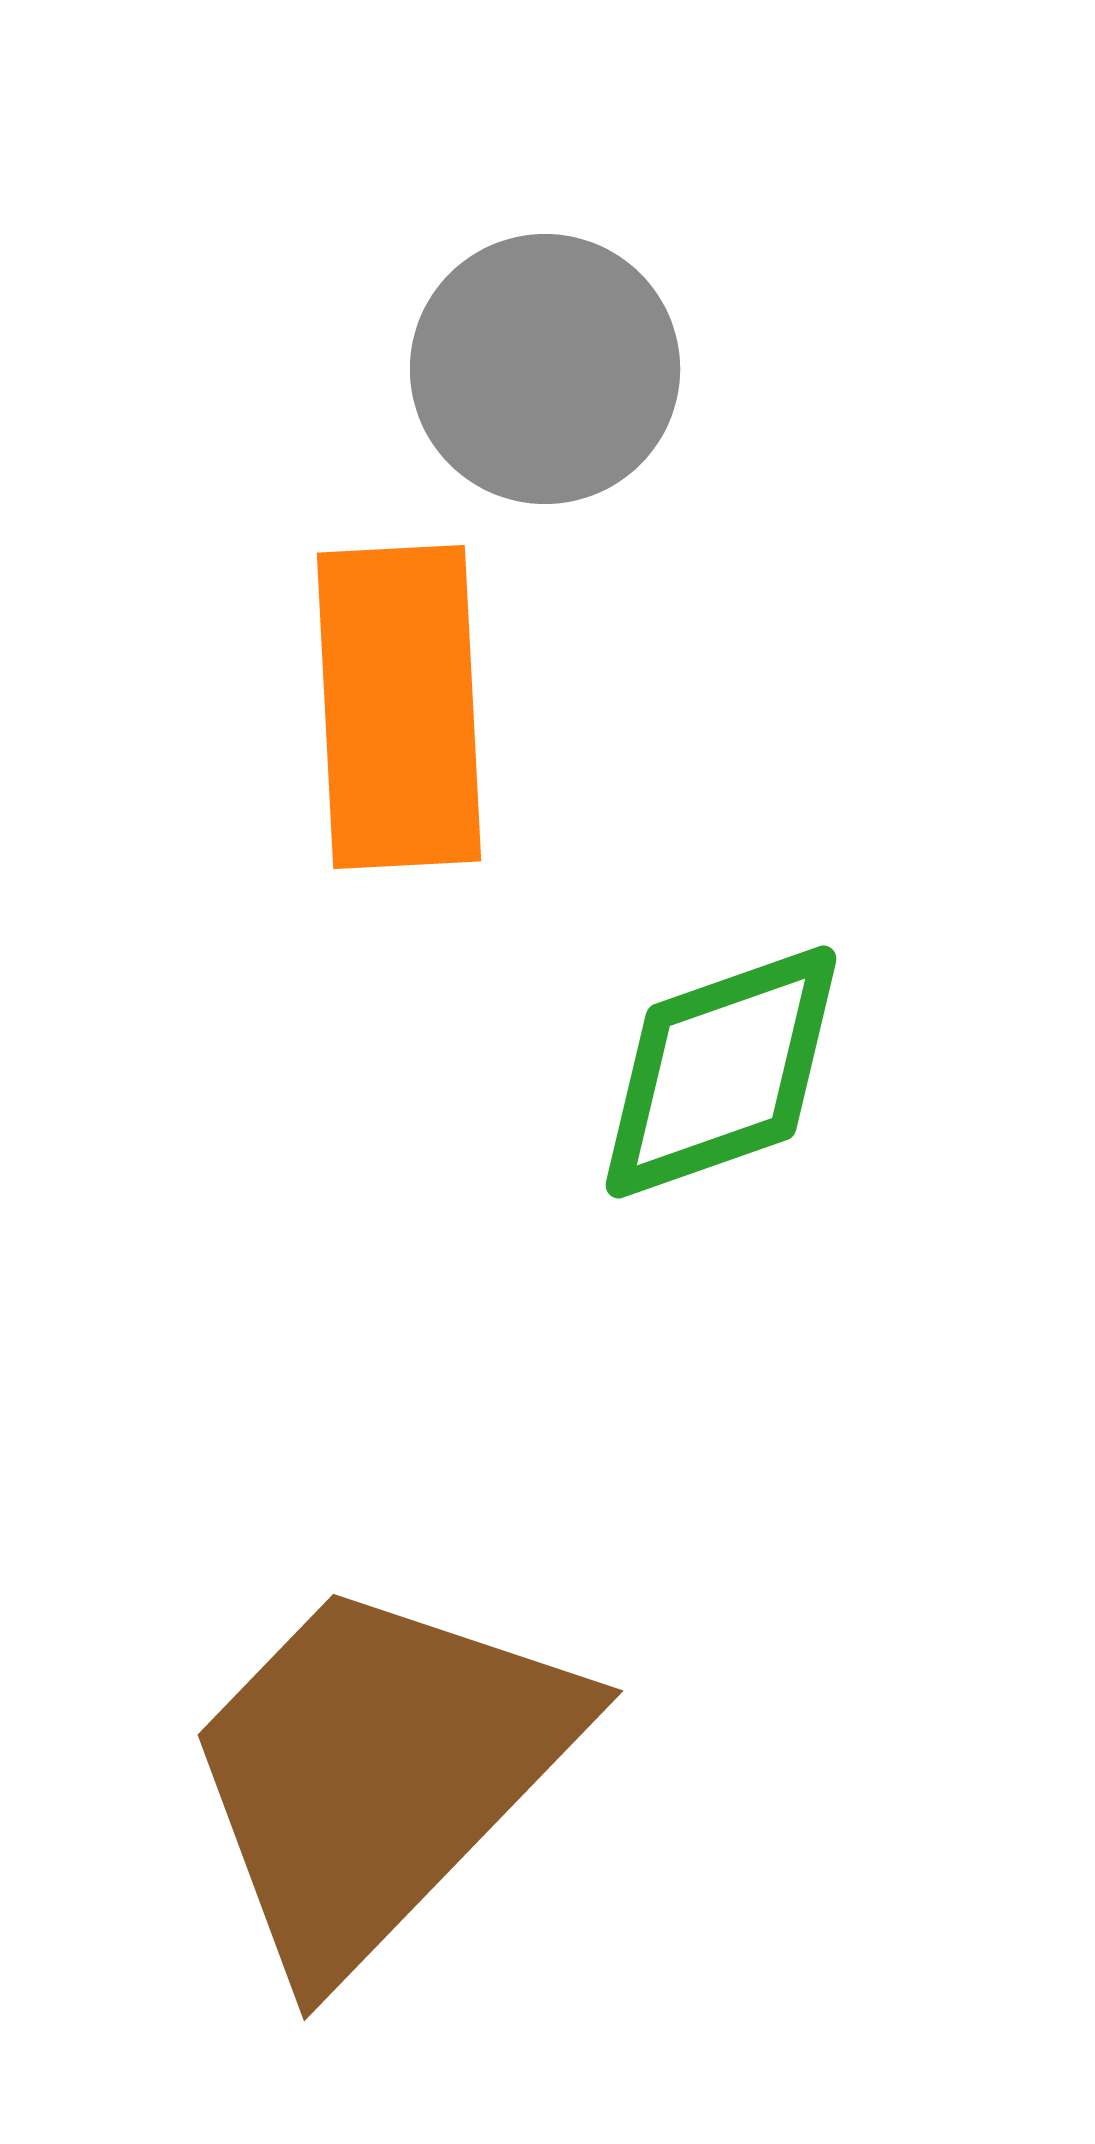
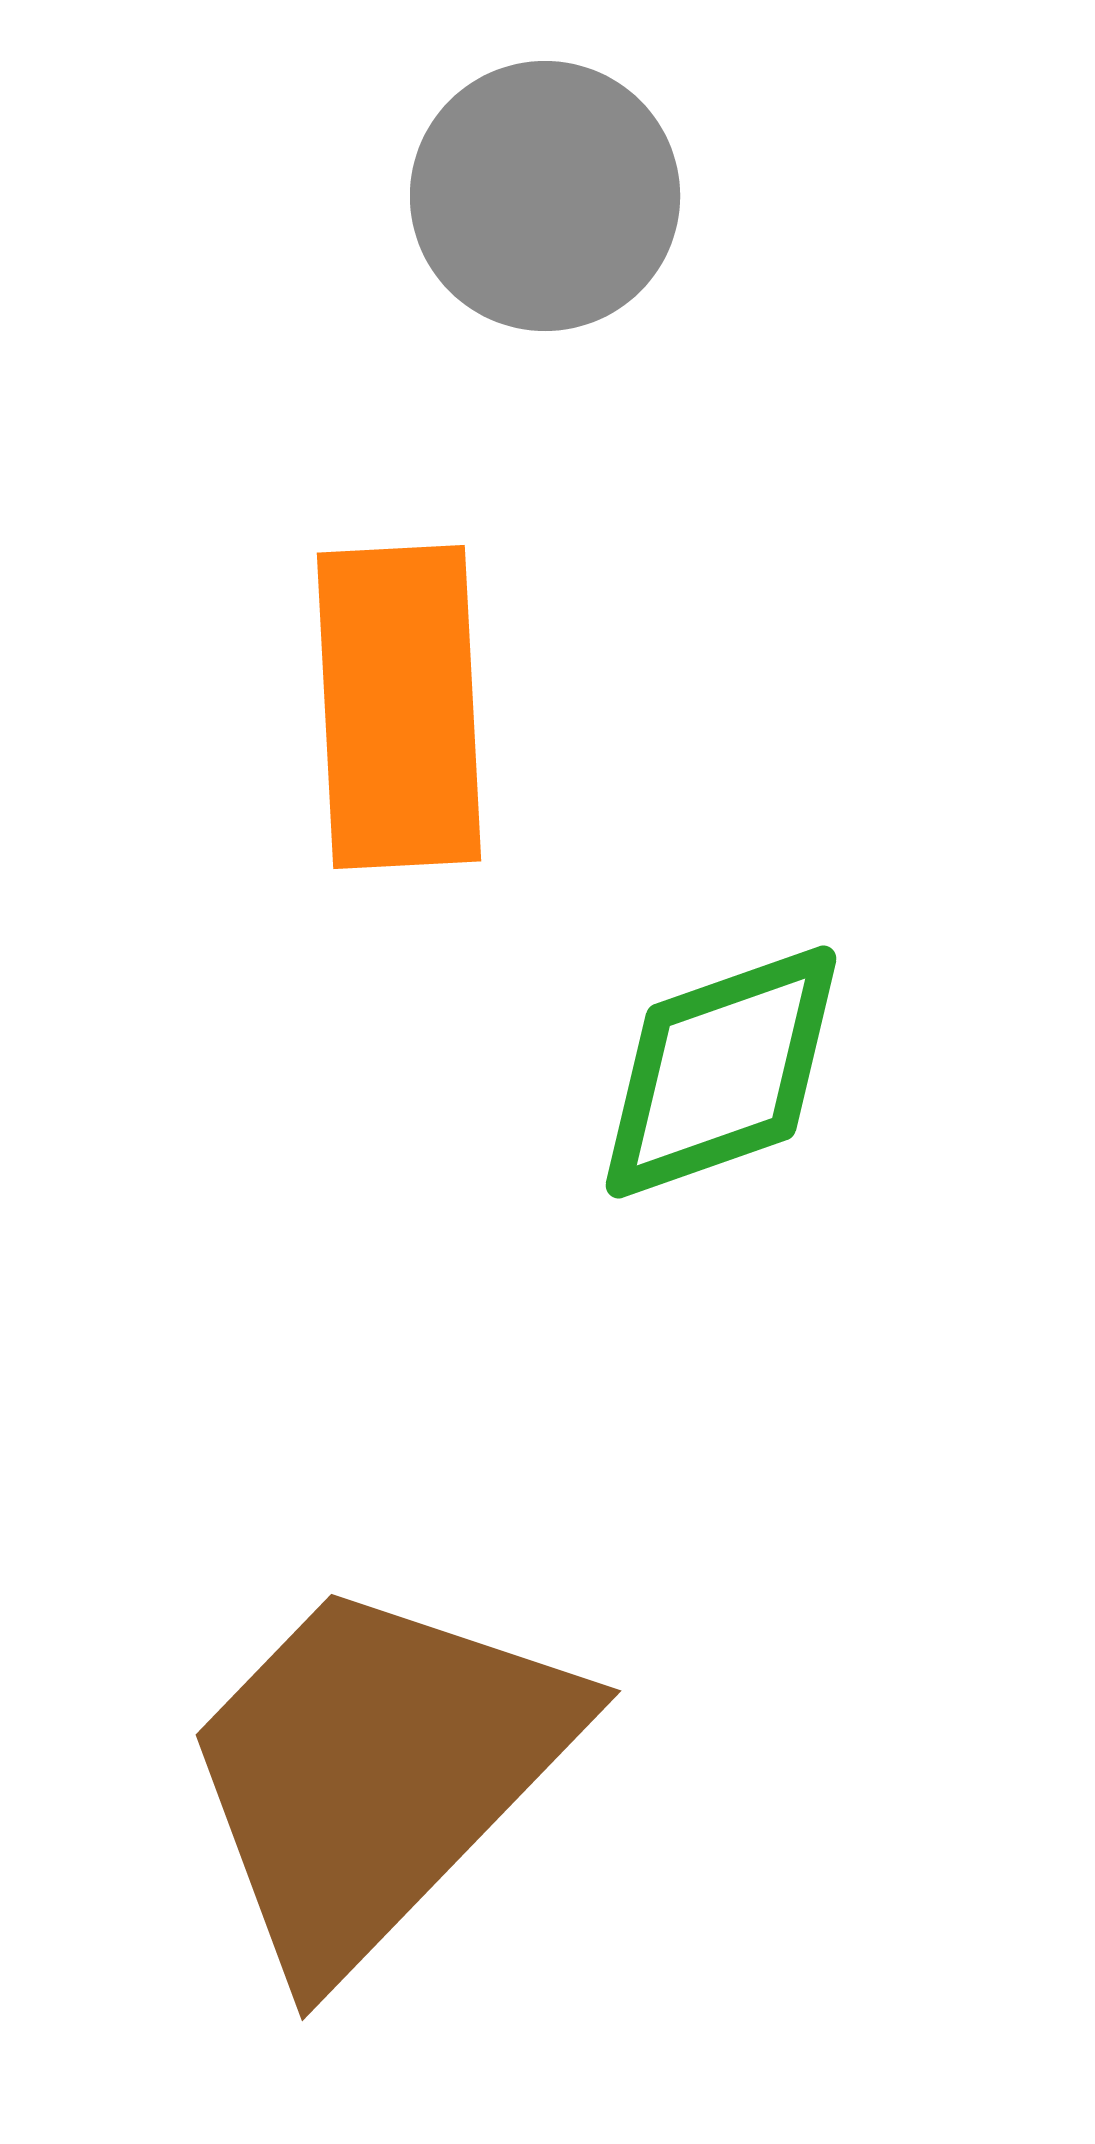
gray circle: moved 173 px up
brown trapezoid: moved 2 px left
